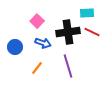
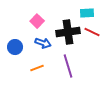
orange line: rotated 32 degrees clockwise
